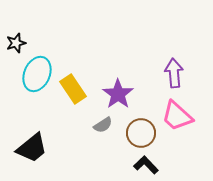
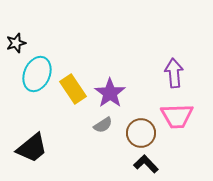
purple star: moved 8 px left, 1 px up
pink trapezoid: rotated 44 degrees counterclockwise
black L-shape: moved 1 px up
